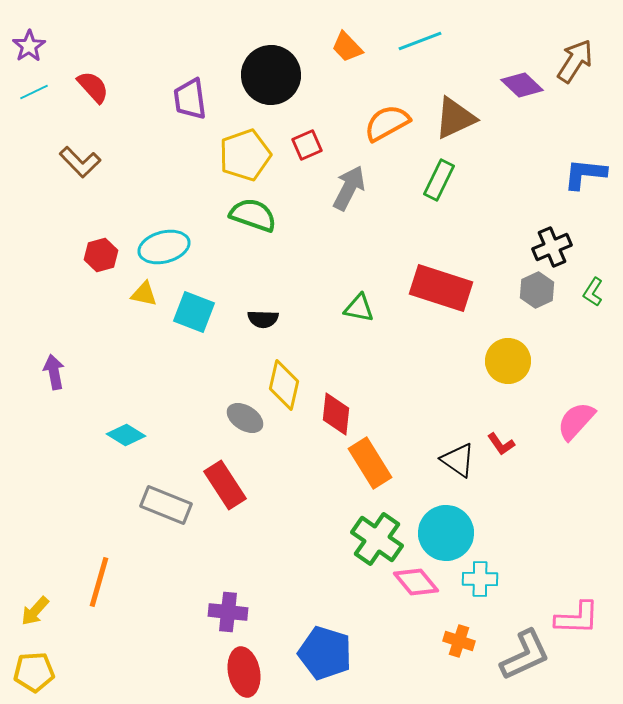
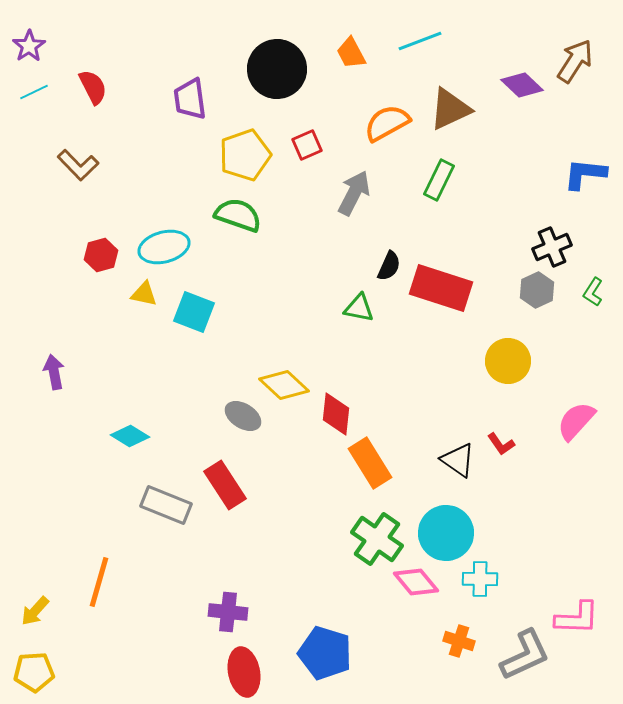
orange trapezoid at (347, 47): moved 4 px right, 6 px down; rotated 16 degrees clockwise
black circle at (271, 75): moved 6 px right, 6 px up
red semicircle at (93, 87): rotated 15 degrees clockwise
brown triangle at (455, 118): moved 5 px left, 9 px up
brown L-shape at (80, 162): moved 2 px left, 3 px down
gray arrow at (349, 188): moved 5 px right, 5 px down
green semicircle at (253, 215): moved 15 px left
black semicircle at (263, 319): moved 126 px right, 53 px up; rotated 68 degrees counterclockwise
yellow diamond at (284, 385): rotated 60 degrees counterclockwise
gray ellipse at (245, 418): moved 2 px left, 2 px up
cyan diamond at (126, 435): moved 4 px right, 1 px down
